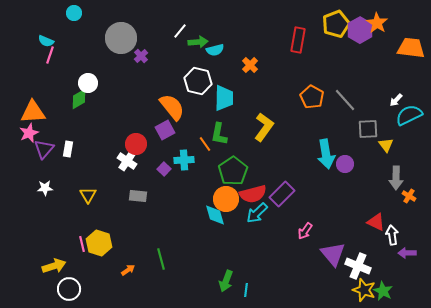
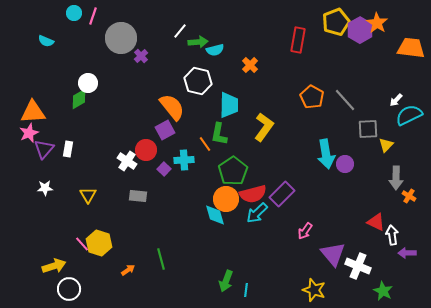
yellow pentagon at (336, 24): moved 2 px up
pink line at (50, 55): moved 43 px right, 39 px up
cyan trapezoid at (224, 98): moved 5 px right, 7 px down
red circle at (136, 144): moved 10 px right, 6 px down
yellow triangle at (386, 145): rotated 21 degrees clockwise
pink line at (82, 244): rotated 28 degrees counterclockwise
yellow star at (364, 290): moved 50 px left
